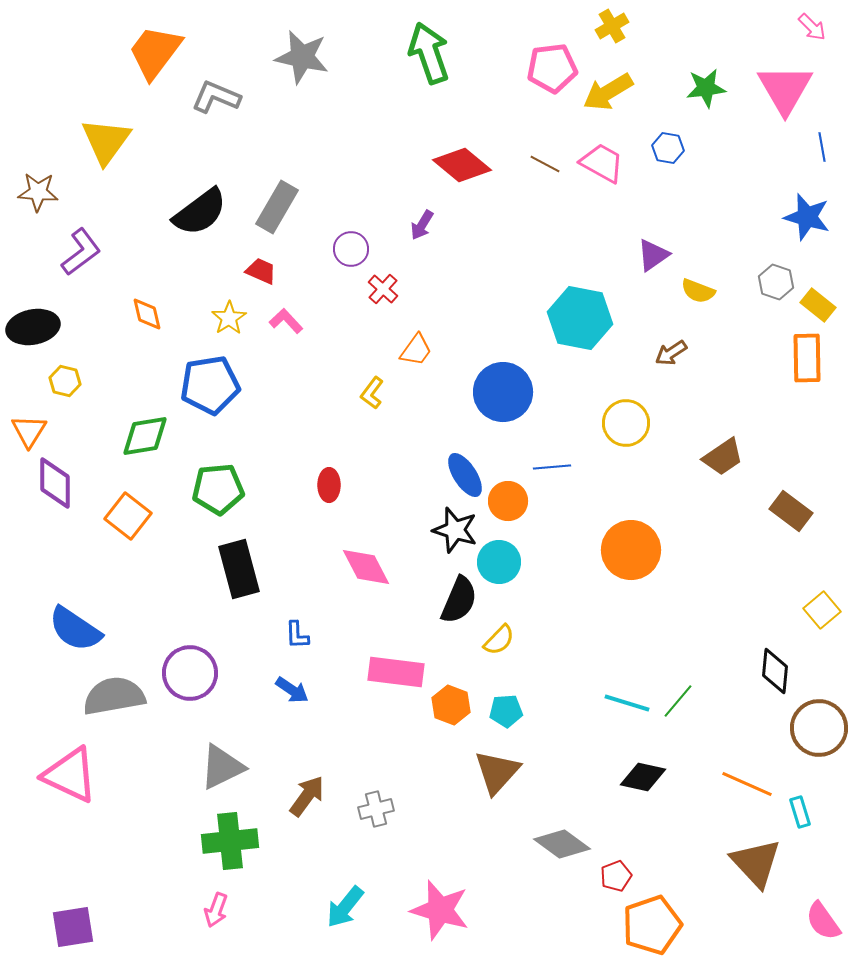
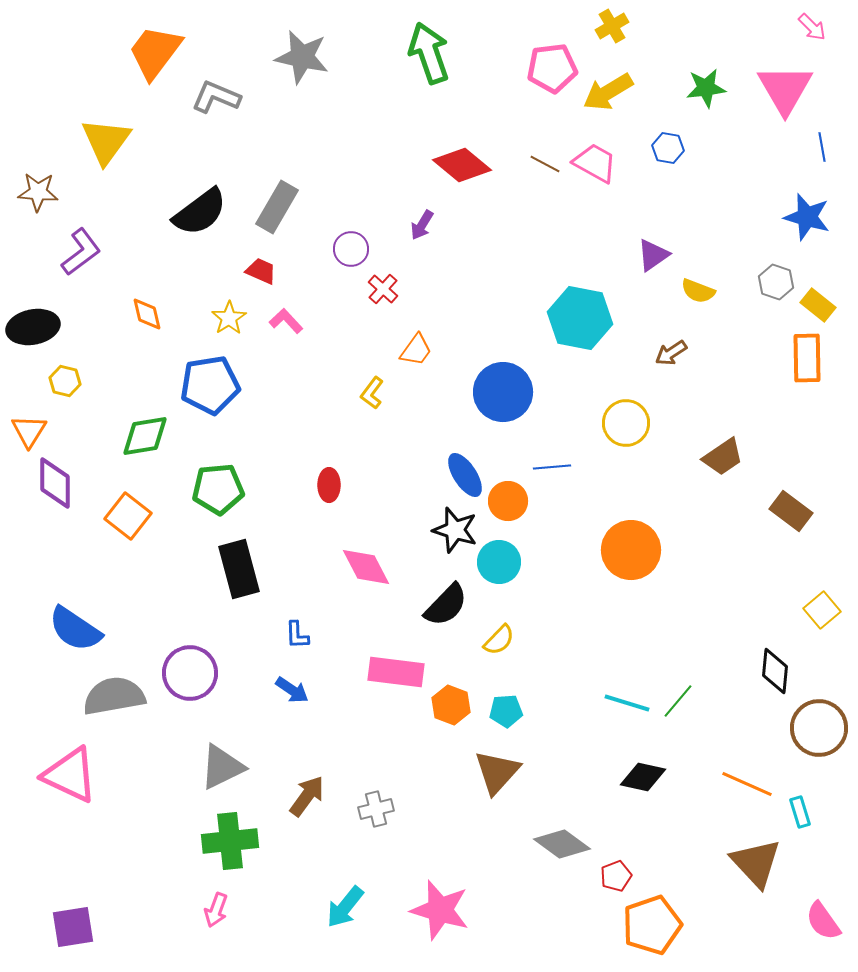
pink trapezoid at (602, 163): moved 7 px left
black semicircle at (459, 600): moved 13 px left, 5 px down; rotated 21 degrees clockwise
